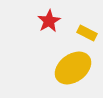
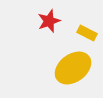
red star: rotated 10 degrees clockwise
